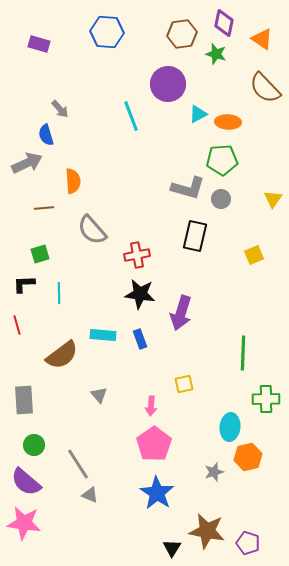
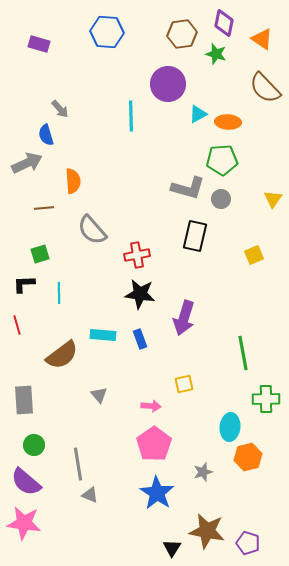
cyan line at (131, 116): rotated 20 degrees clockwise
purple arrow at (181, 313): moved 3 px right, 5 px down
green line at (243, 353): rotated 12 degrees counterclockwise
pink arrow at (151, 406): rotated 90 degrees counterclockwise
gray line at (78, 464): rotated 24 degrees clockwise
gray star at (214, 472): moved 11 px left
